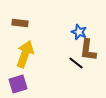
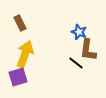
brown rectangle: rotated 56 degrees clockwise
purple square: moved 7 px up
